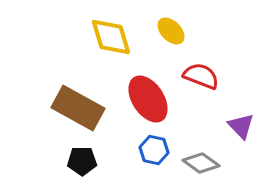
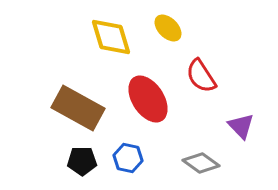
yellow ellipse: moved 3 px left, 3 px up
red semicircle: rotated 144 degrees counterclockwise
blue hexagon: moved 26 px left, 8 px down
